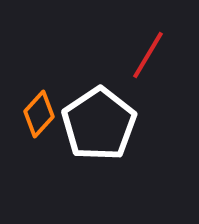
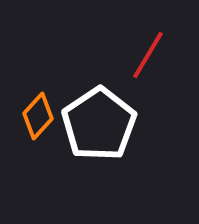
orange diamond: moved 1 px left, 2 px down
